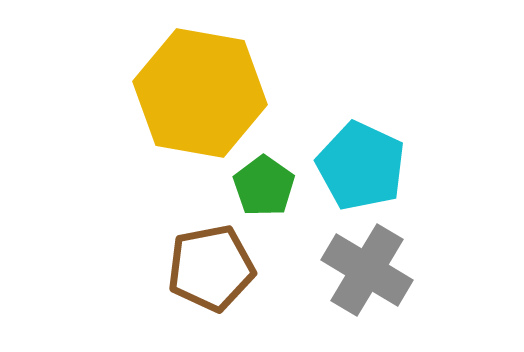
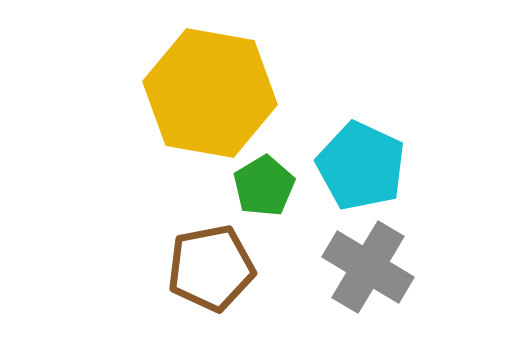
yellow hexagon: moved 10 px right
green pentagon: rotated 6 degrees clockwise
gray cross: moved 1 px right, 3 px up
